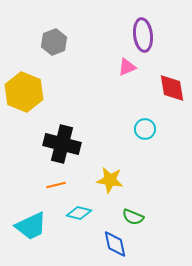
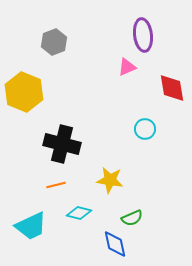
green semicircle: moved 1 px left, 1 px down; rotated 45 degrees counterclockwise
